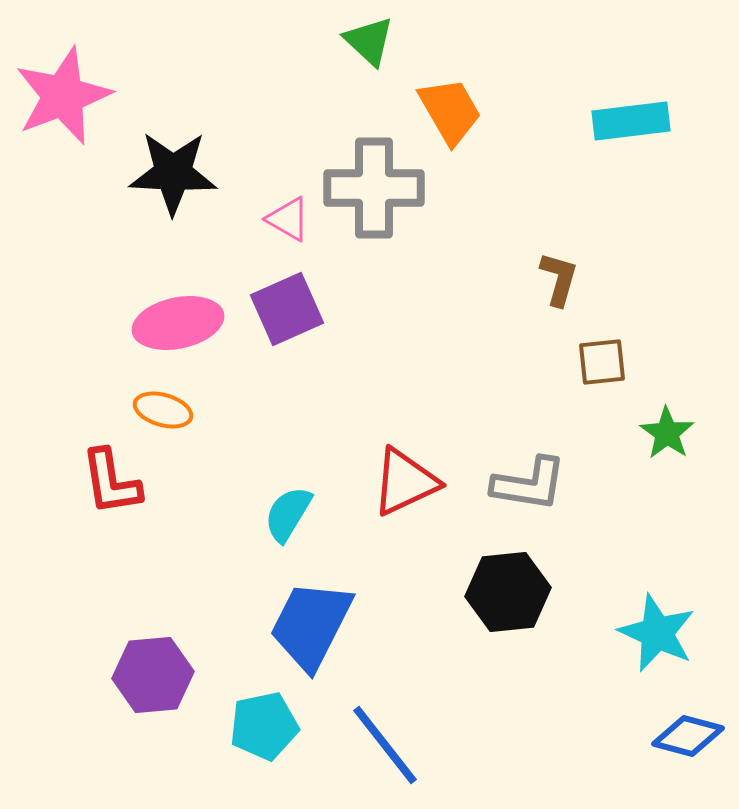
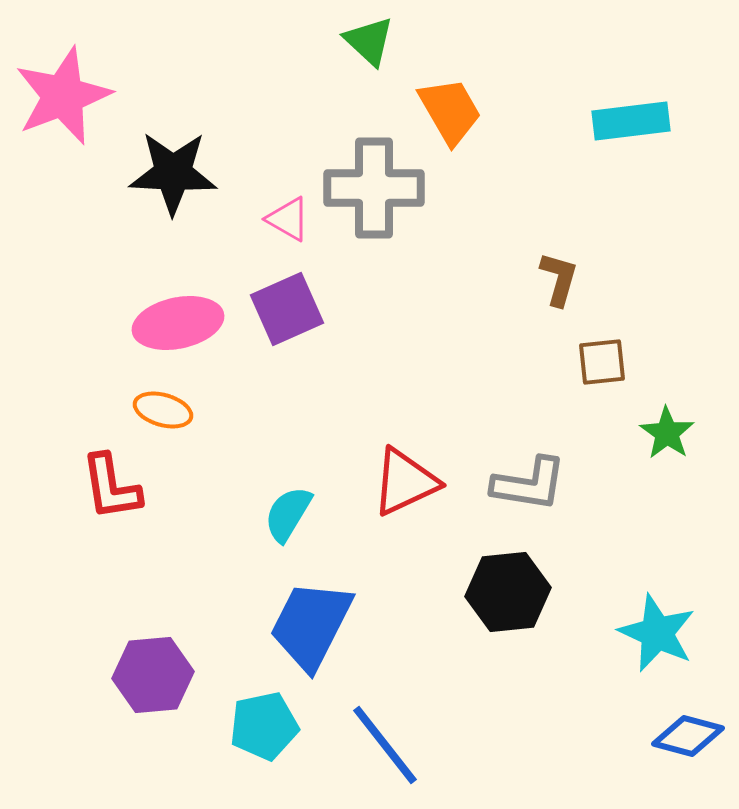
red L-shape: moved 5 px down
